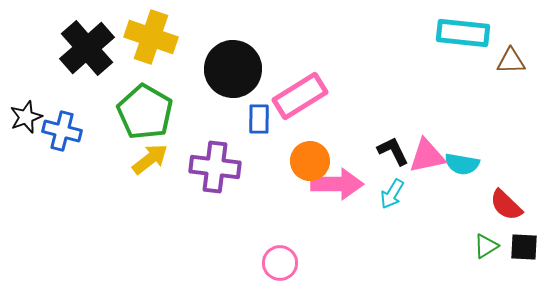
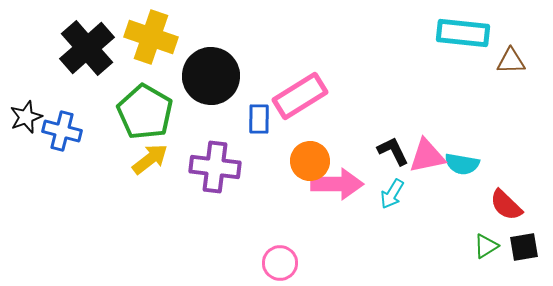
black circle: moved 22 px left, 7 px down
black square: rotated 12 degrees counterclockwise
